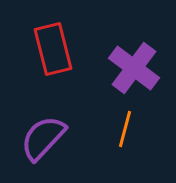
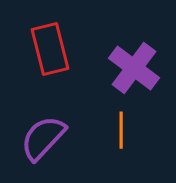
red rectangle: moved 3 px left
orange line: moved 4 px left, 1 px down; rotated 15 degrees counterclockwise
